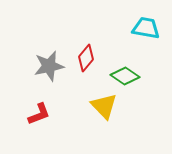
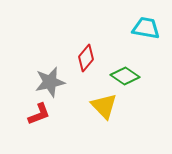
gray star: moved 1 px right, 16 px down
